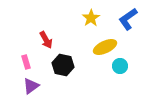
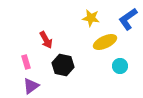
yellow star: rotated 30 degrees counterclockwise
yellow ellipse: moved 5 px up
